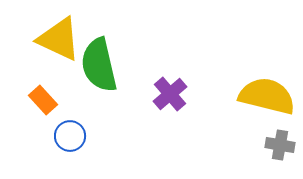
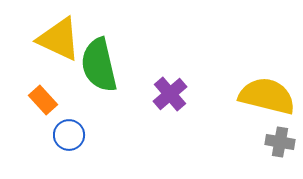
blue circle: moved 1 px left, 1 px up
gray cross: moved 3 px up
